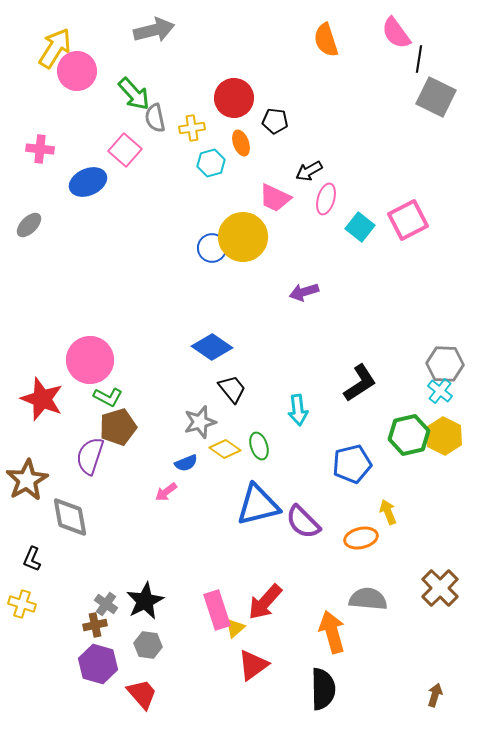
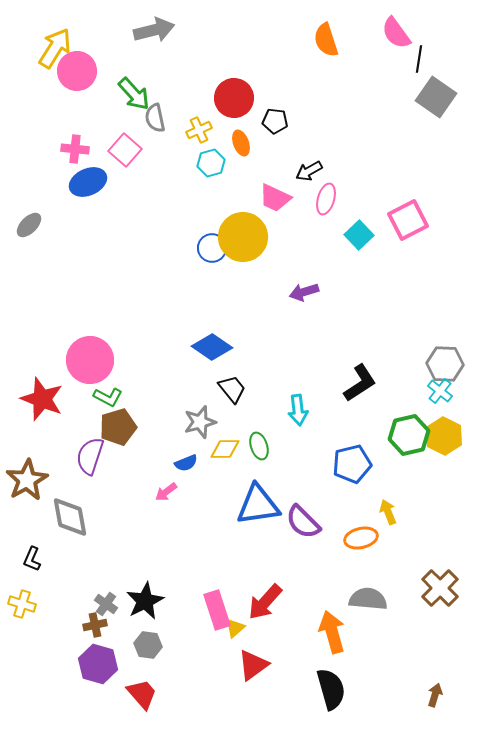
gray square at (436, 97): rotated 9 degrees clockwise
yellow cross at (192, 128): moved 7 px right, 2 px down; rotated 15 degrees counterclockwise
pink cross at (40, 149): moved 35 px right
cyan square at (360, 227): moved 1 px left, 8 px down; rotated 8 degrees clockwise
yellow diamond at (225, 449): rotated 36 degrees counterclockwise
blue triangle at (258, 505): rotated 6 degrees clockwise
black semicircle at (323, 689): moved 8 px right; rotated 15 degrees counterclockwise
